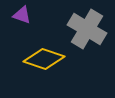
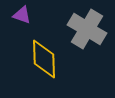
yellow diamond: rotated 69 degrees clockwise
